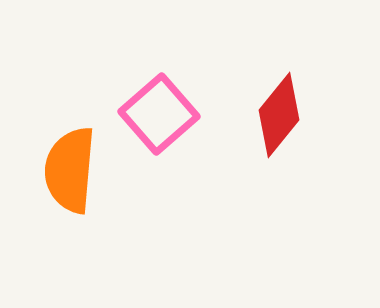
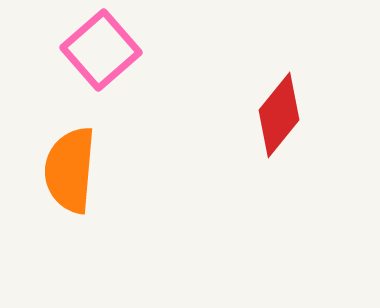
pink square: moved 58 px left, 64 px up
